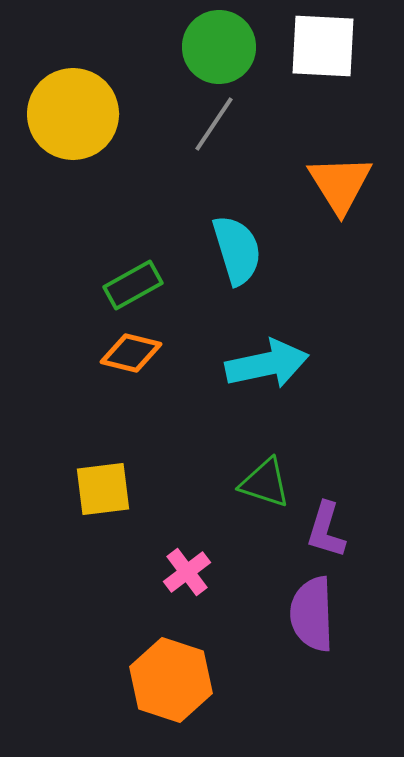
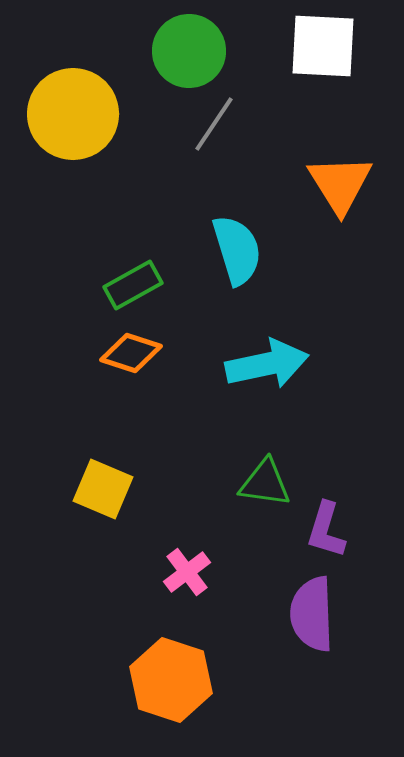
green circle: moved 30 px left, 4 px down
orange diamond: rotated 4 degrees clockwise
green triangle: rotated 10 degrees counterclockwise
yellow square: rotated 30 degrees clockwise
